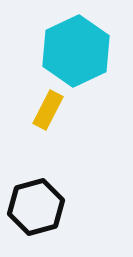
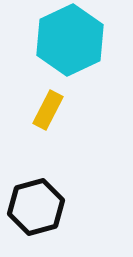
cyan hexagon: moved 6 px left, 11 px up
